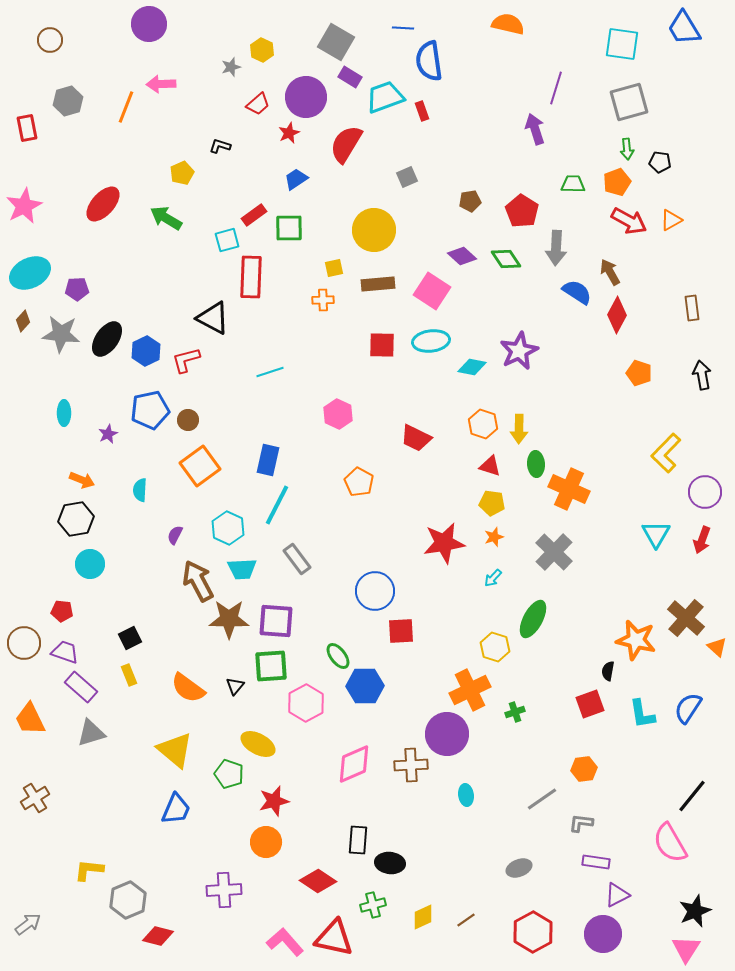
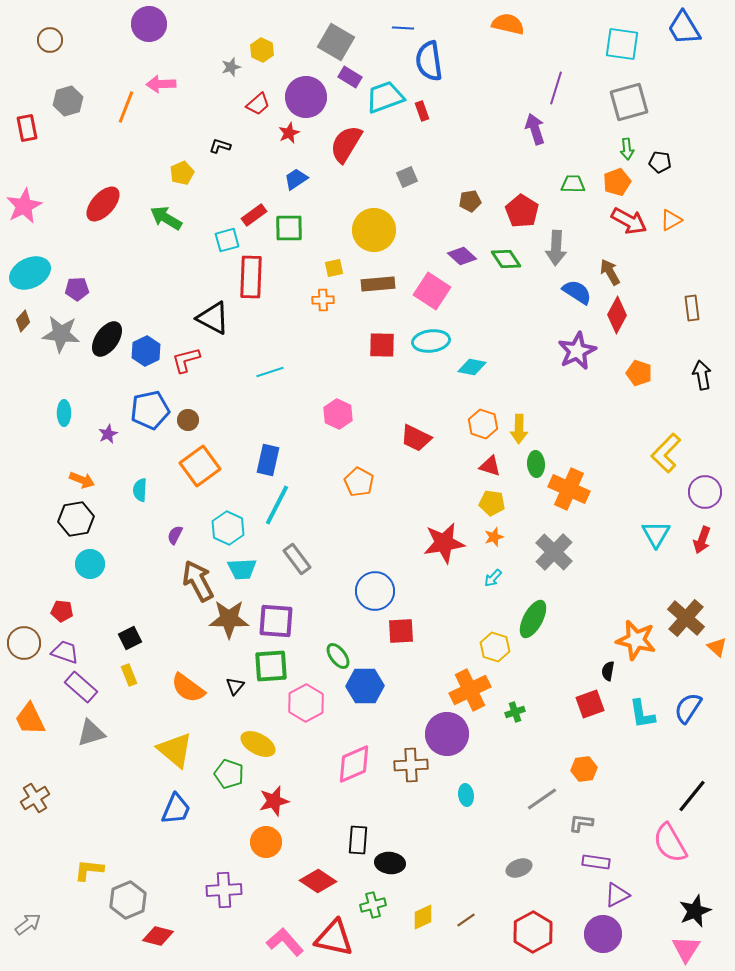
purple star at (519, 351): moved 58 px right
